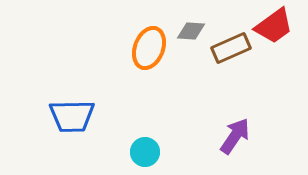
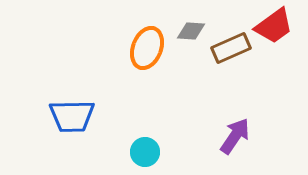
orange ellipse: moved 2 px left
